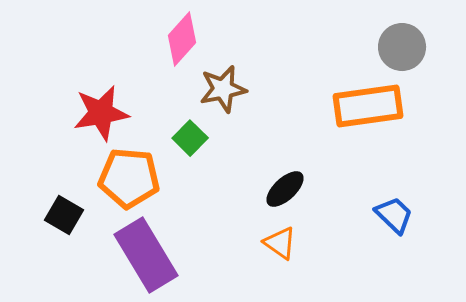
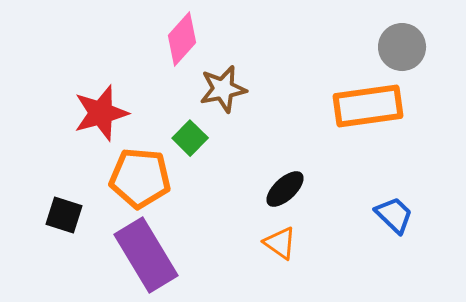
red star: rotated 6 degrees counterclockwise
orange pentagon: moved 11 px right
black square: rotated 12 degrees counterclockwise
